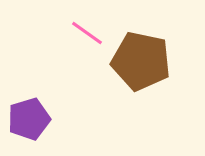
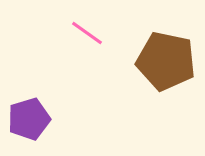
brown pentagon: moved 25 px right
